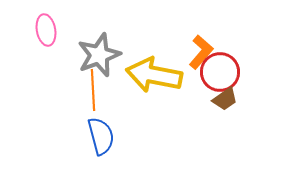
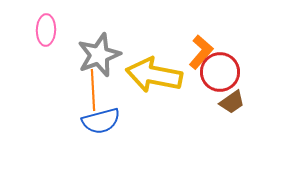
pink ellipse: rotated 12 degrees clockwise
brown trapezoid: moved 7 px right, 3 px down
blue semicircle: moved 15 px up; rotated 90 degrees clockwise
